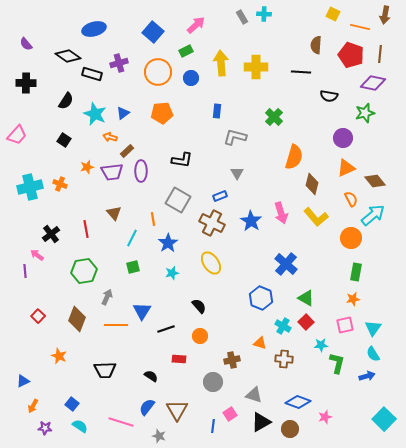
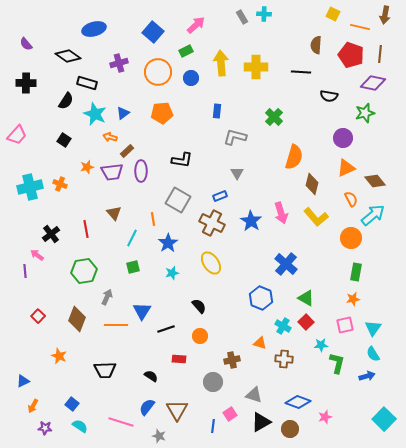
black rectangle at (92, 74): moved 5 px left, 9 px down
